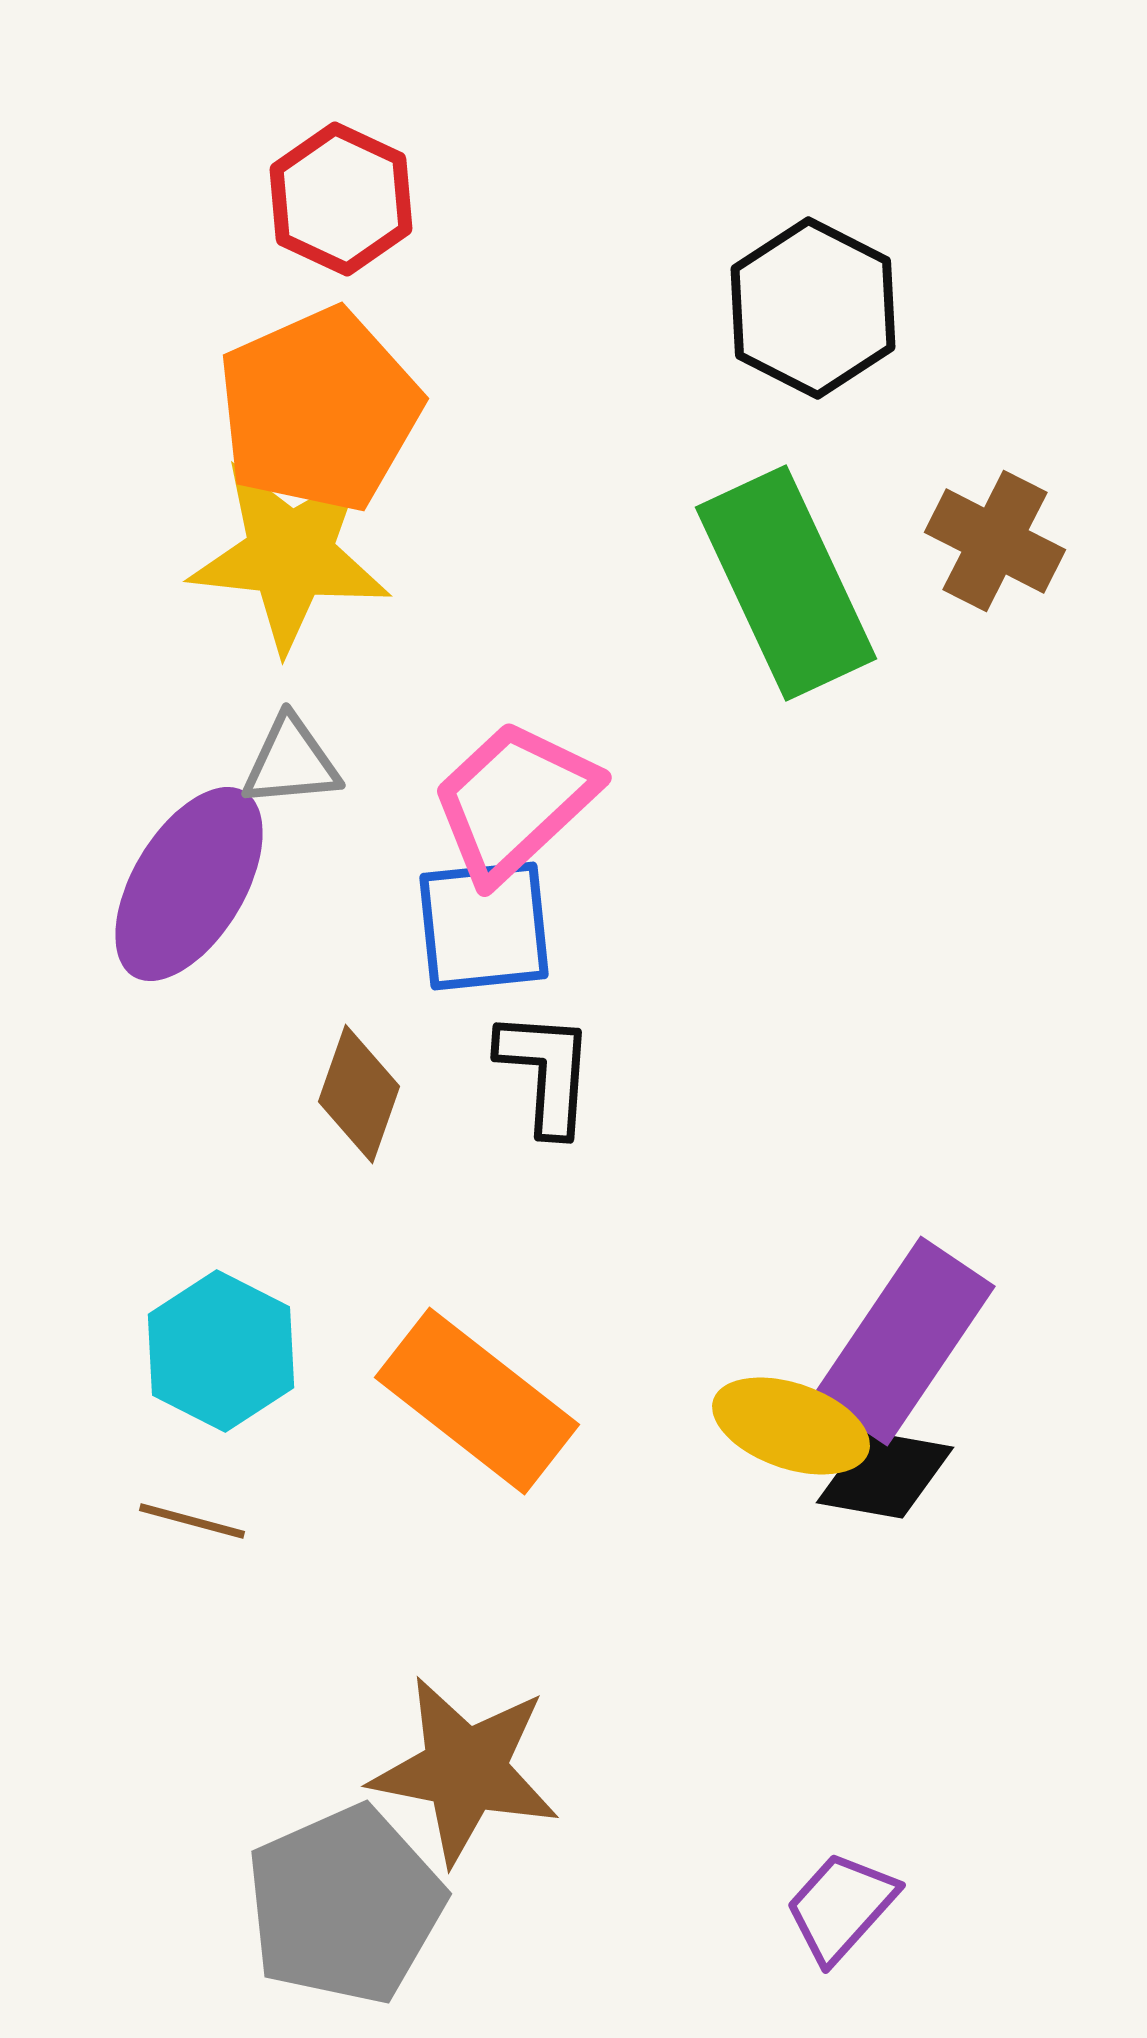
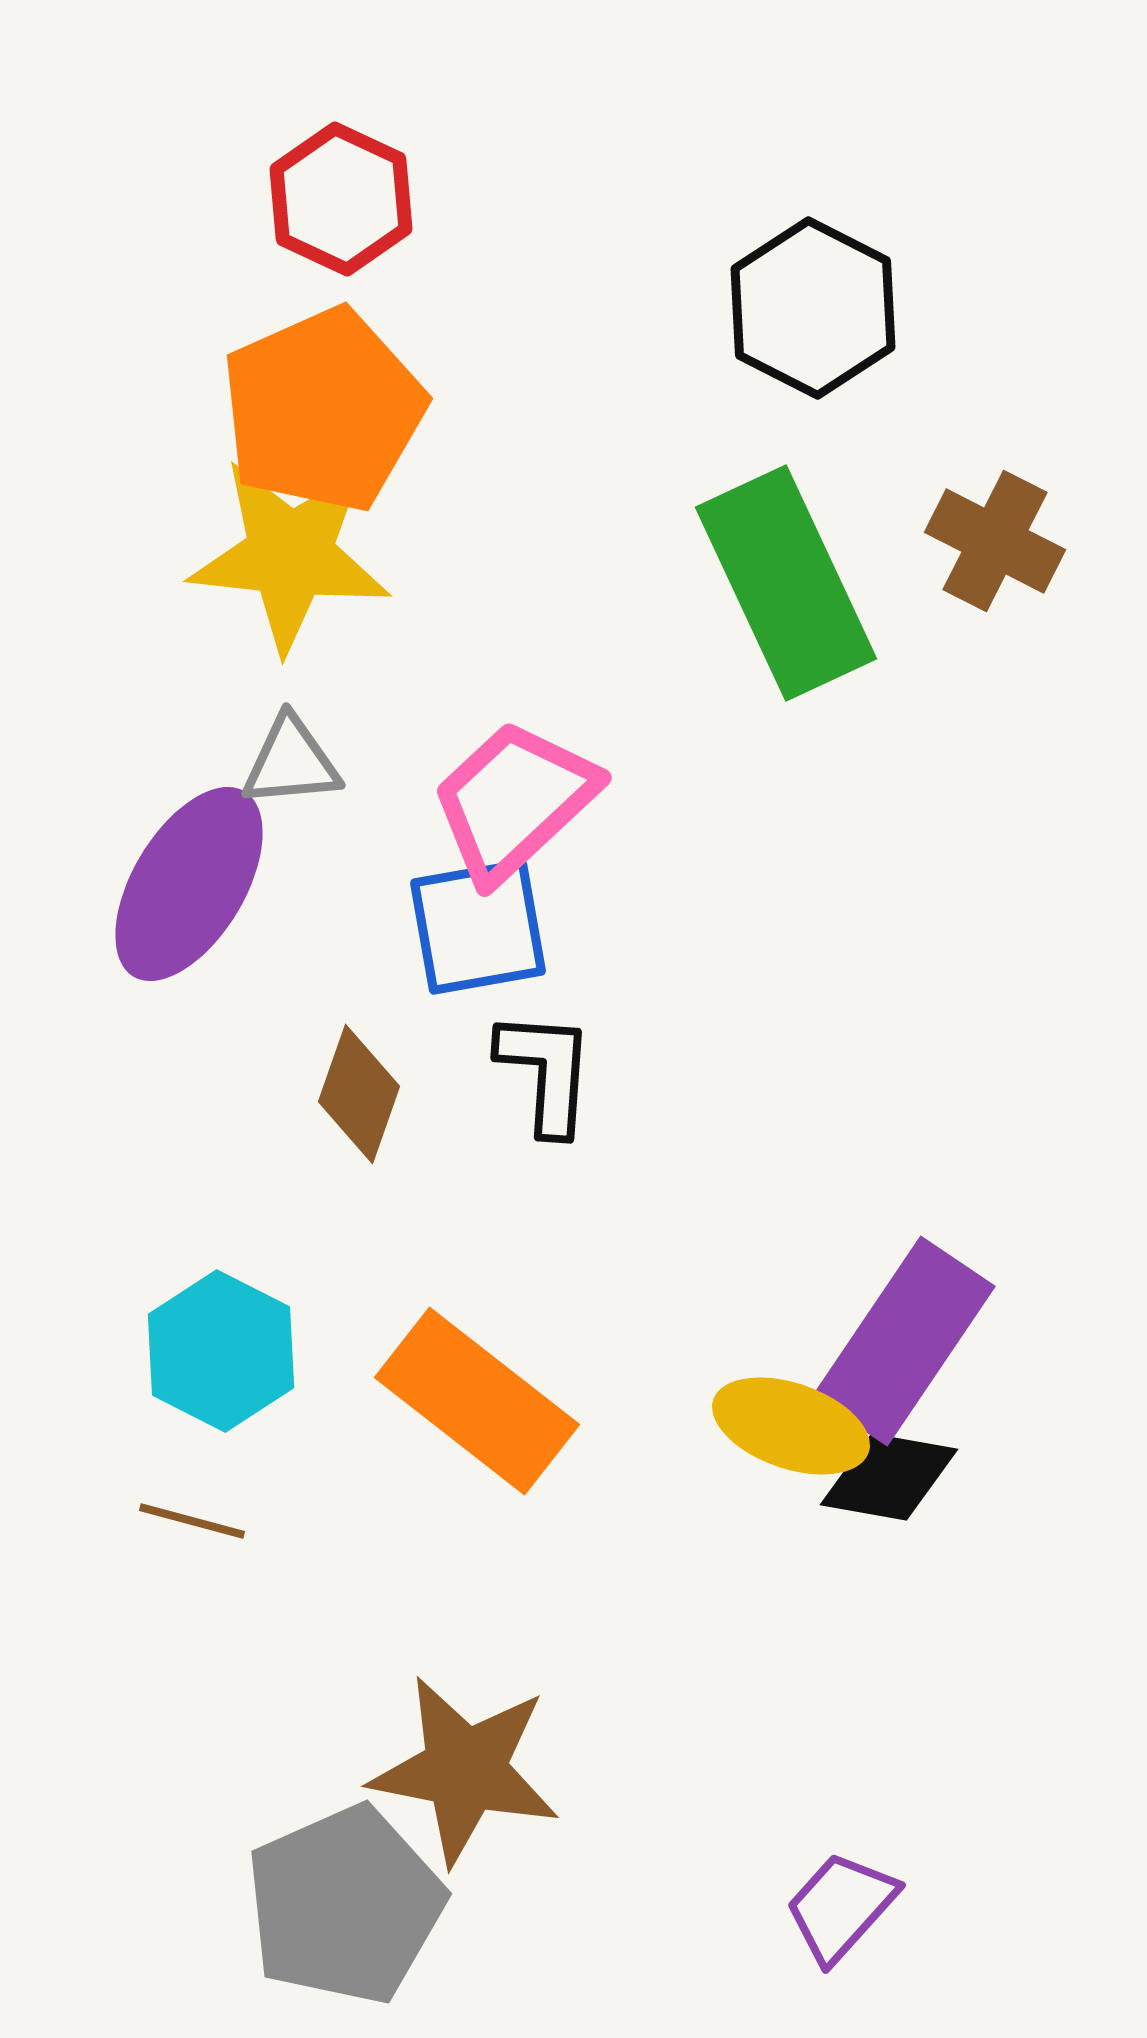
orange pentagon: moved 4 px right
blue square: moved 6 px left, 1 px down; rotated 4 degrees counterclockwise
black diamond: moved 4 px right, 2 px down
